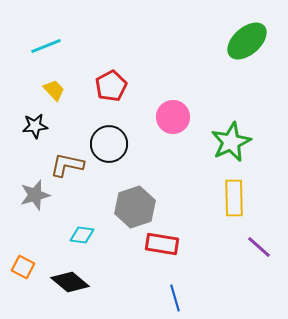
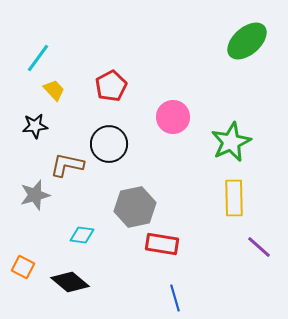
cyan line: moved 8 px left, 12 px down; rotated 32 degrees counterclockwise
gray hexagon: rotated 6 degrees clockwise
